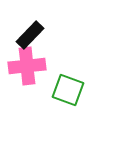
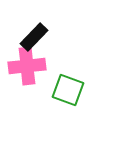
black rectangle: moved 4 px right, 2 px down
